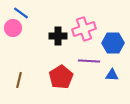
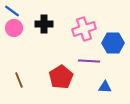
blue line: moved 9 px left, 2 px up
pink circle: moved 1 px right
black cross: moved 14 px left, 12 px up
blue triangle: moved 7 px left, 12 px down
brown line: rotated 35 degrees counterclockwise
